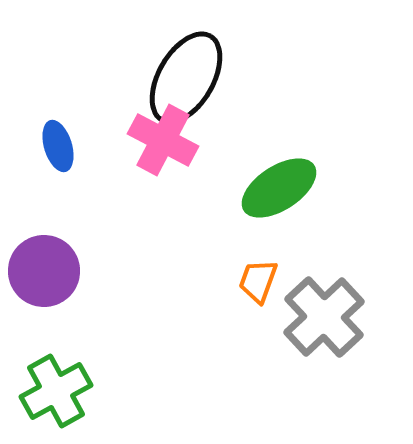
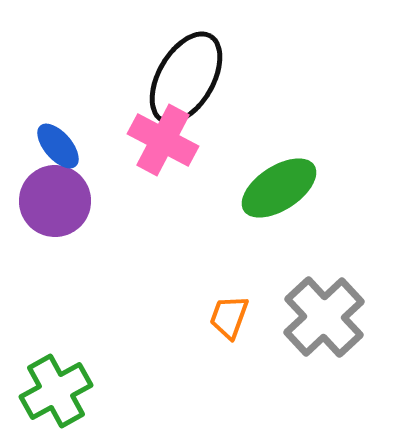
blue ellipse: rotated 24 degrees counterclockwise
purple circle: moved 11 px right, 70 px up
orange trapezoid: moved 29 px left, 36 px down
